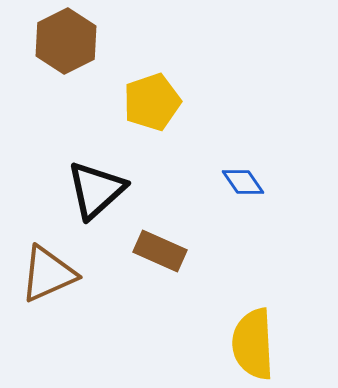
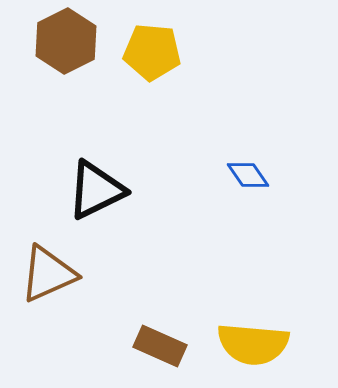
yellow pentagon: moved 50 px up; rotated 24 degrees clockwise
blue diamond: moved 5 px right, 7 px up
black triangle: rotated 16 degrees clockwise
brown rectangle: moved 95 px down
yellow semicircle: rotated 82 degrees counterclockwise
